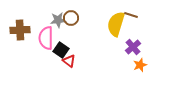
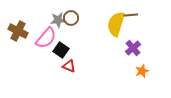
brown line: rotated 24 degrees counterclockwise
brown cross: moved 2 px left, 1 px down; rotated 30 degrees clockwise
pink semicircle: rotated 140 degrees counterclockwise
purple cross: moved 1 px down
red triangle: moved 5 px down; rotated 16 degrees counterclockwise
orange star: moved 2 px right, 6 px down
